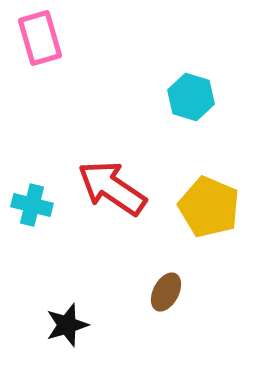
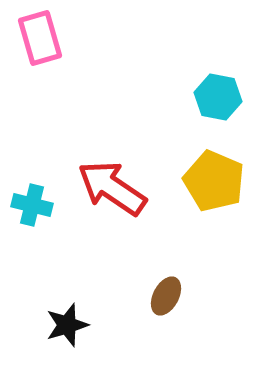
cyan hexagon: moved 27 px right; rotated 6 degrees counterclockwise
yellow pentagon: moved 5 px right, 26 px up
brown ellipse: moved 4 px down
